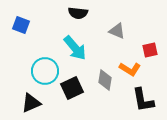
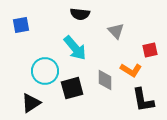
black semicircle: moved 2 px right, 1 px down
blue square: rotated 30 degrees counterclockwise
gray triangle: moved 1 px left; rotated 24 degrees clockwise
orange L-shape: moved 1 px right, 1 px down
gray diamond: rotated 10 degrees counterclockwise
black square: rotated 10 degrees clockwise
black triangle: rotated 10 degrees counterclockwise
